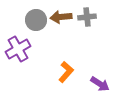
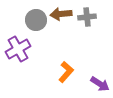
brown arrow: moved 3 px up
